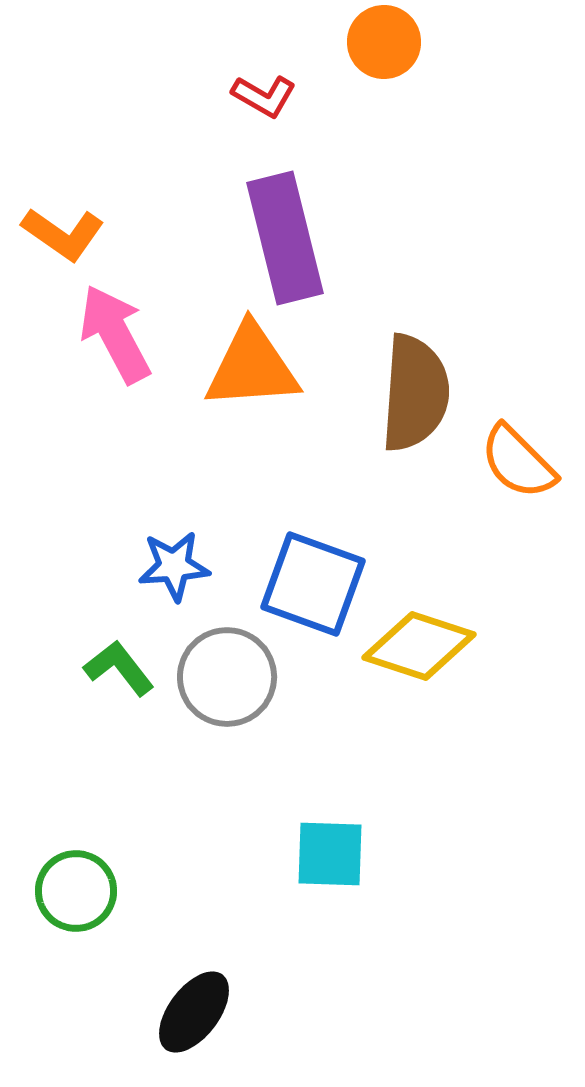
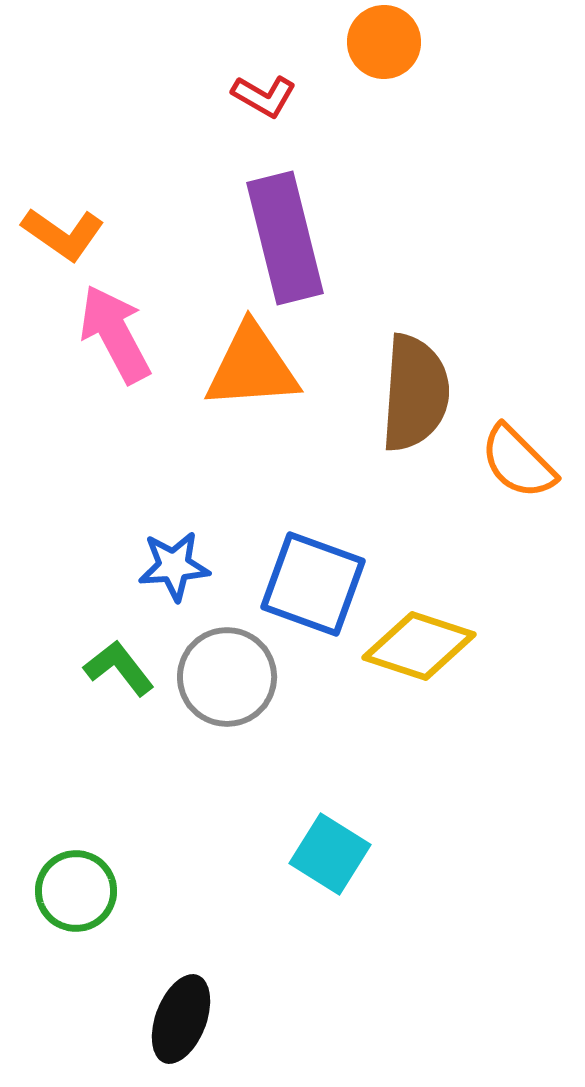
cyan square: rotated 30 degrees clockwise
black ellipse: moved 13 px left, 7 px down; rotated 16 degrees counterclockwise
